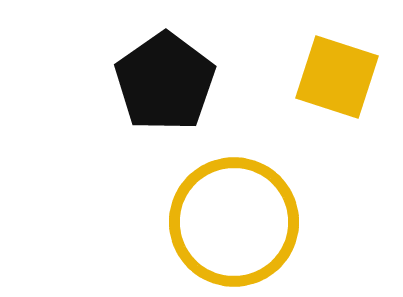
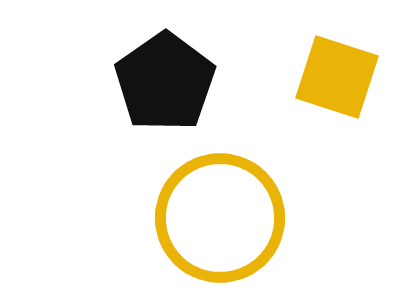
yellow circle: moved 14 px left, 4 px up
